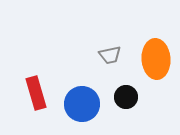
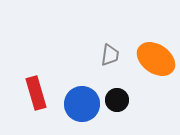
gray trapezoid: rotated 70 degrees counterclockwise
orange ellipse: rotated 51 degrees counterclockwise
black circle: moved 9 px left, 3 px down
